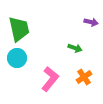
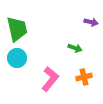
green trapezoid: moved 2 px left
orange cross: rotated 21 degrees clockwise
